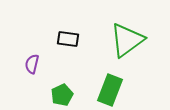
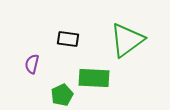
green rectangle: moved 16 px left, 12 px up; rotated 72 degrees clockwise
